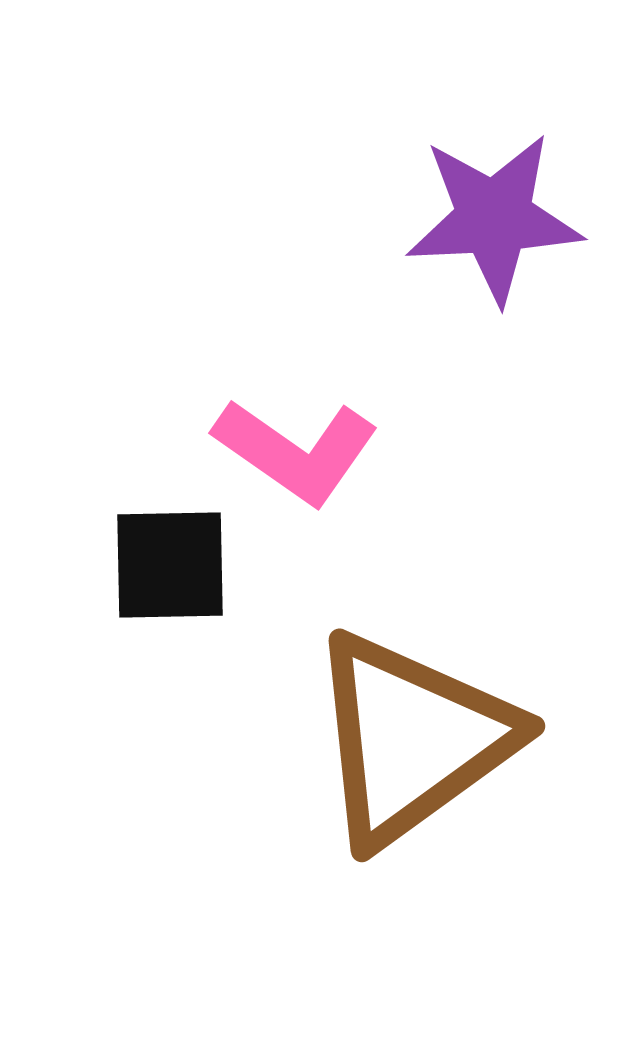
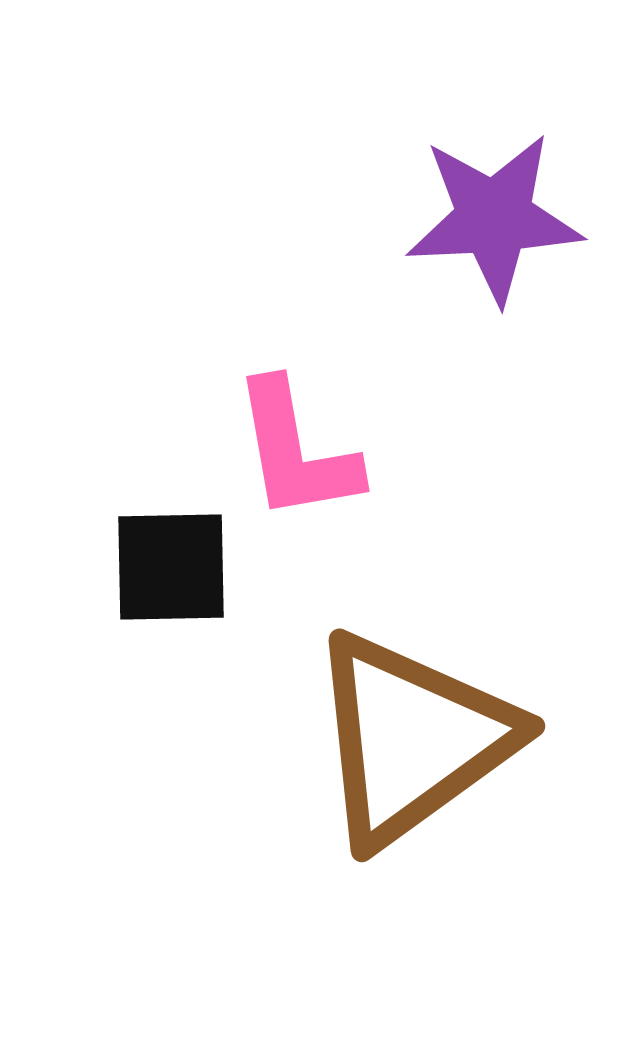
pink L-shape: rotated 45 degrees clockwise
black square: moved 1 px right, 2 px down
